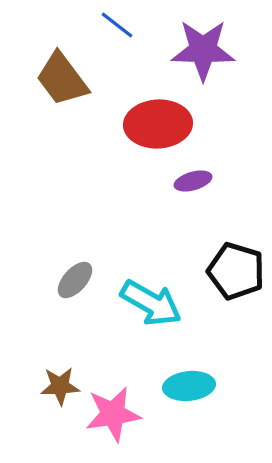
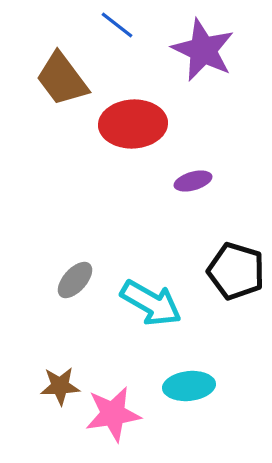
purple star: rotated 24 degrees clockwise
red ellipse: moved 25 px left
